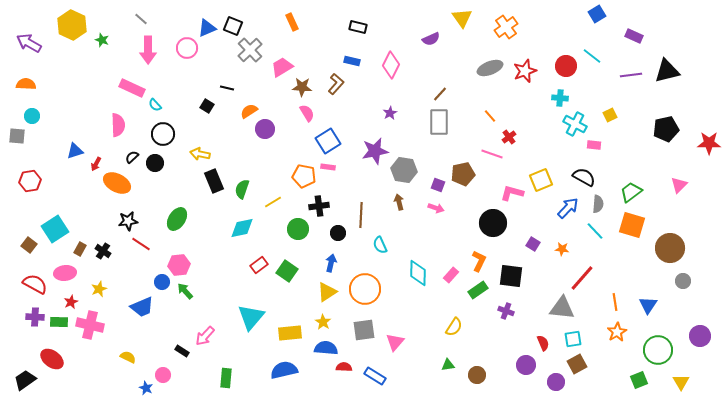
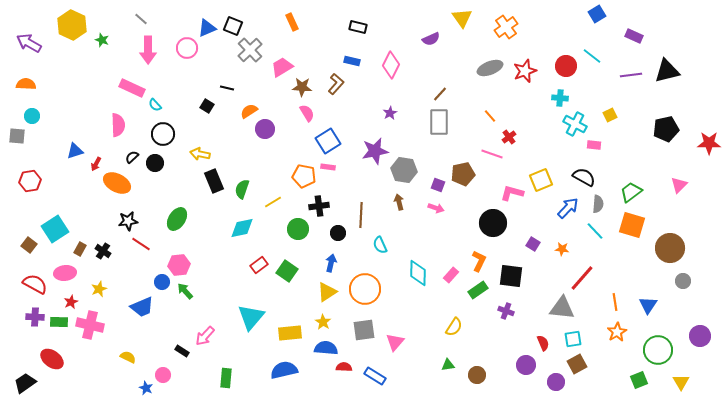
black trapezoid at (25, 380): moved 3 px down
